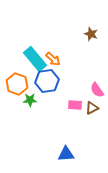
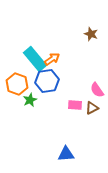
orange arrow: moved 1 px left; rotated 77 degrees counterclockwise
green star: rotated 24 degrees counterclockwise
